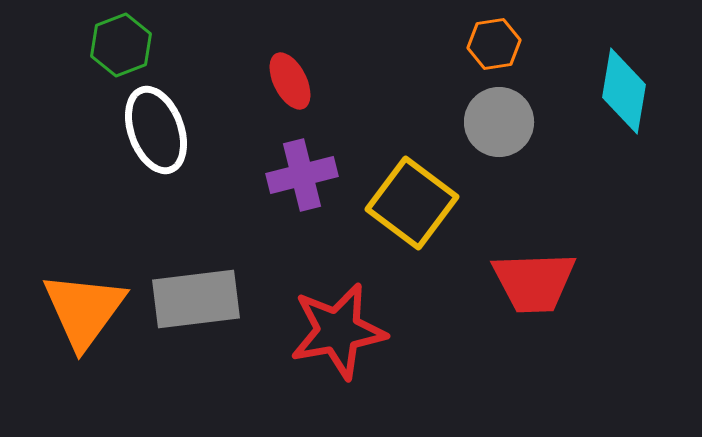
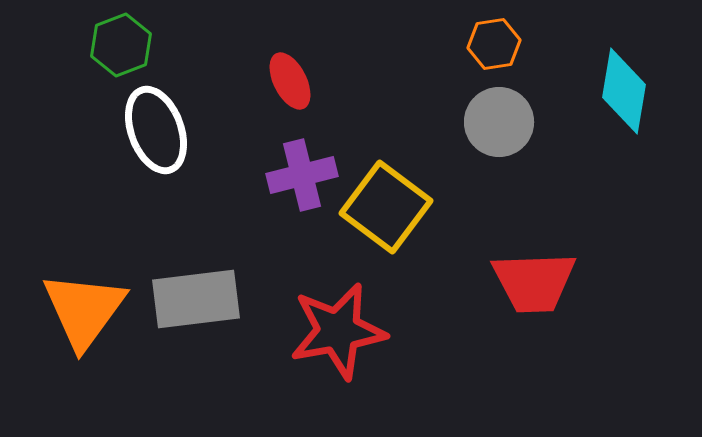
yellow square: moved 26 px left, 4 px down
